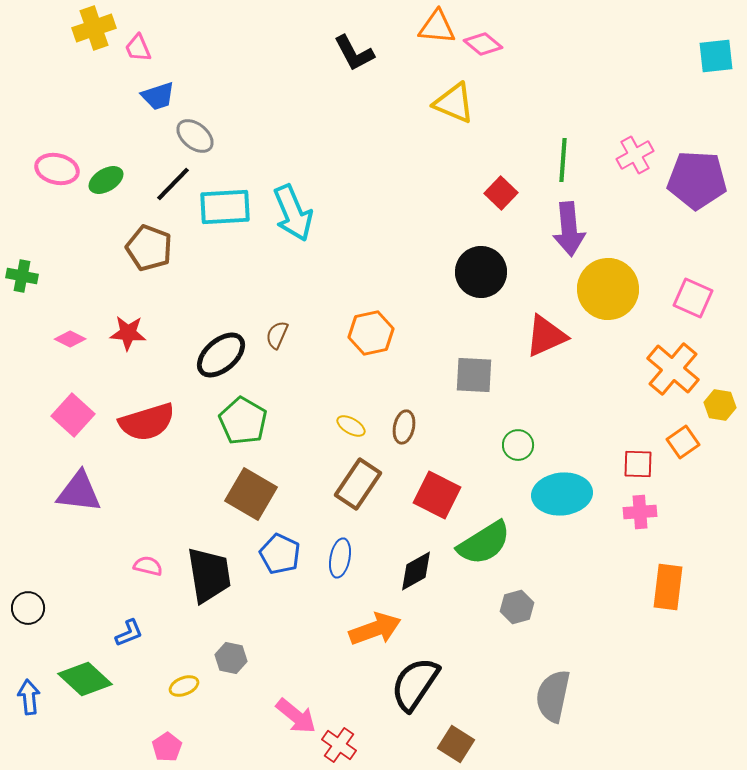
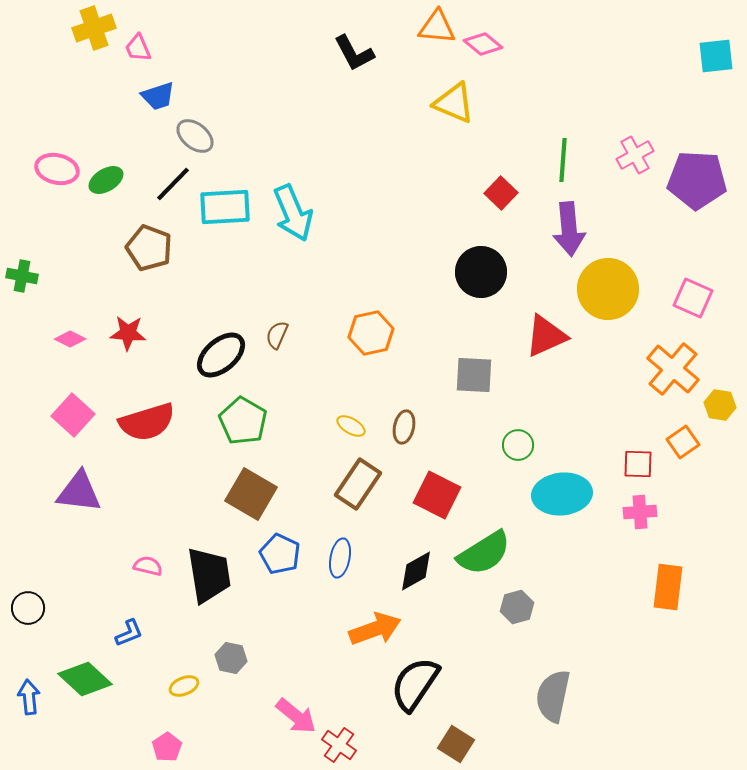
green semicircle at (484, 543): moved 10 px down
